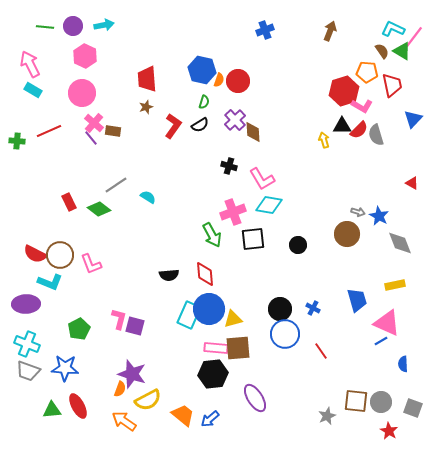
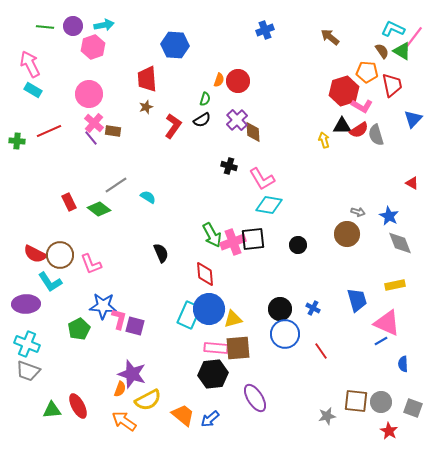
brown arrow at (330, 31): moved 6 px down; rotated 72 degrees counterclockwise
pink hexagon at (85, 56): moved 8 px right, 9 px up; rotated 15 degrees clockwise
blue hexagon at (202, 70): moved 27 px left, 25 px up; rotated 8 degrees counterclockwise
pink circle at (82, 93): moved 7 px right, 1 px down
green semicircle at (204, 102): moved 1 px right, 3 px up
purple cross at (235, 120): moved 2 px right
black semicircle at (200, 125): moved 2 px right, 5 px up
red semicircle at (359, 130): rotated 12 degrees clockwise
pink cross at (233, 212): moved 30 px down
blue star at (379, 216): moved 10 px right
black semicircle at (169, 275): moved 8 px left, 22 px up; rotated 108 degrees counterclockwise
cyan L-shape at (50, 282): rotated 35 degrees clockwise
blue star at (65, 368): moved 38 px right, 62 px up
gray star at (327, 416): rotated 12 degrees clockwise
